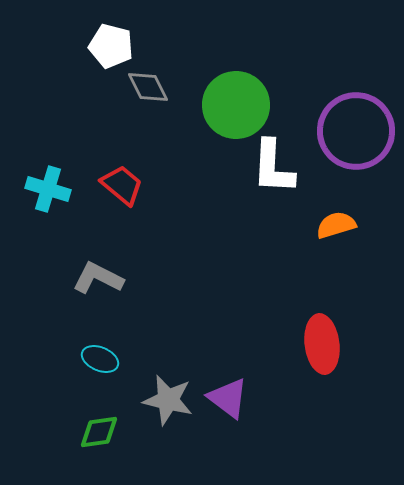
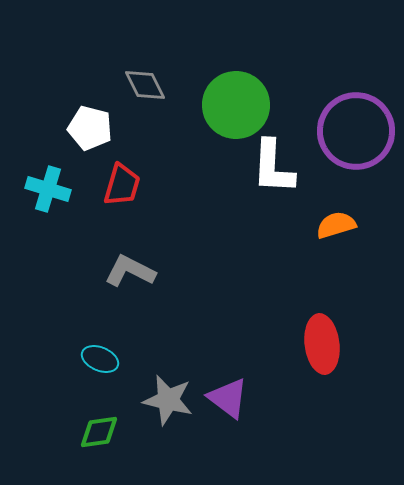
white pentagon: moved 21 px left, 82 px down
gray diamond: moved 3 px left, 2 px up
red trapezoid: rotated 66 degrees clockwise
gray L-shape: moved 32 px right, 7 px up
